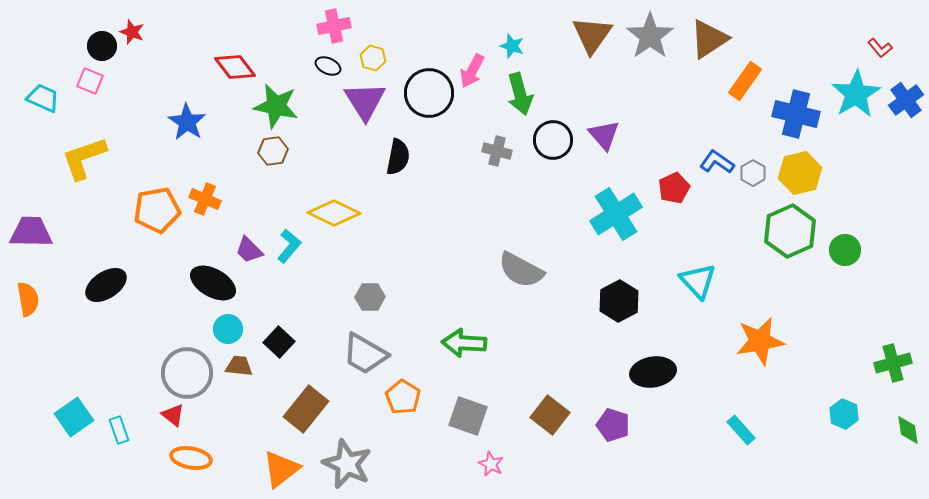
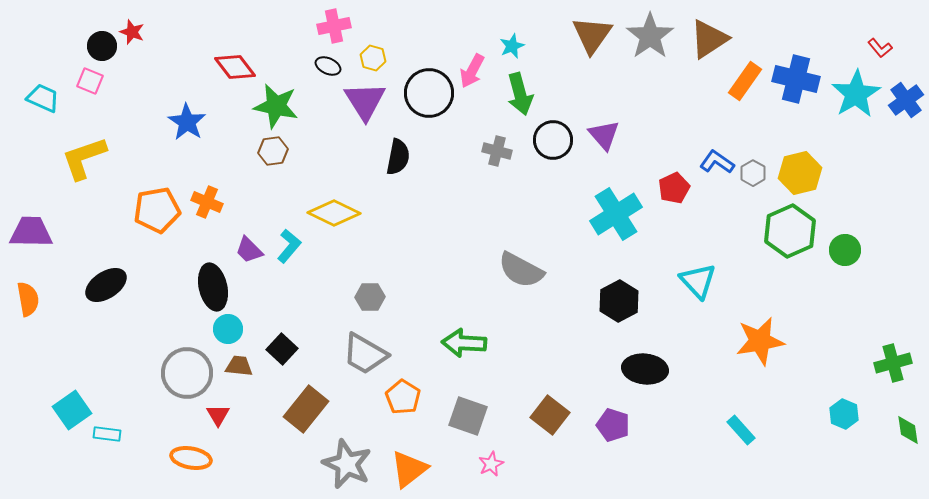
cyan star at (512, 46): rotated 30 degrees clockwise
blue cross at (796, 114): moved 35 px up
orange cross at (205, 199): moved 2 px right, 3 px down
black ellipse at (213, 283): moved 4 px down; rotated 48 degrees clockwise
black square at (279, 342): moved 3 px right, 7 px down
black ellipse at (653, 372): moved 8 px left, 3 px up; rotated 15 degrees clockwise
red triangle at (173, 415): moved 45 px right; rotated 20 degrees clockwise
cyan square at (74, 417): moved 2 px left, 7 px up
cyan rectangle at (119, 430): moved 12 px left, 4 px down; rotated 64 degrees counterclockwise
pink star at (491, 464): rotated 20 degrees clockwise
orange triangle at (281, 469): moved 128 px right
